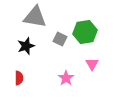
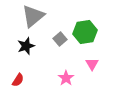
gray triangle: moved 2 px left, 1 px up; rotated 50 degrees counterclockwise
gray square: rotated 24 degrees clockwise
red semicircle: moved 1 px left, 2 px down; rotated 32 degrees clockwise
